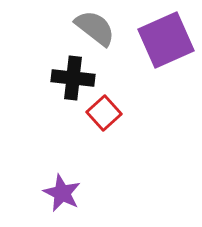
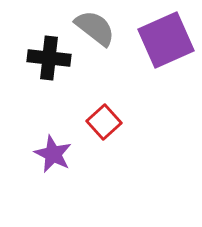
black cross: moved 24 px left, 20 px up
red square: moved 9 px down
purple star: moved 9 px left, 39 px up
